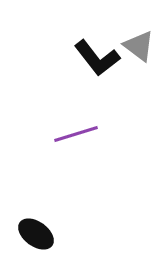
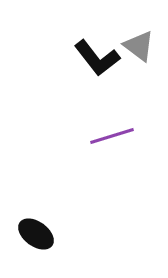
purple line: moved 36 px right, 2 px down
